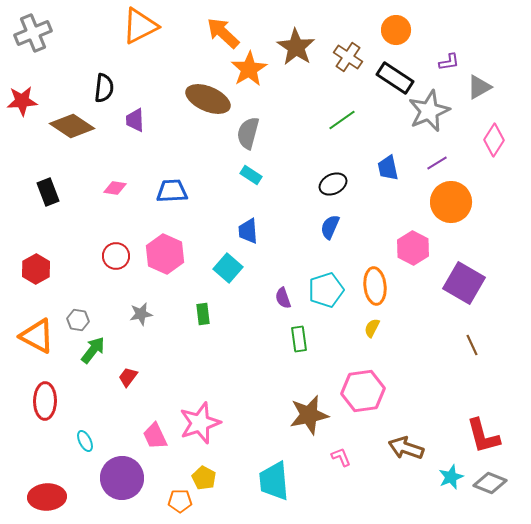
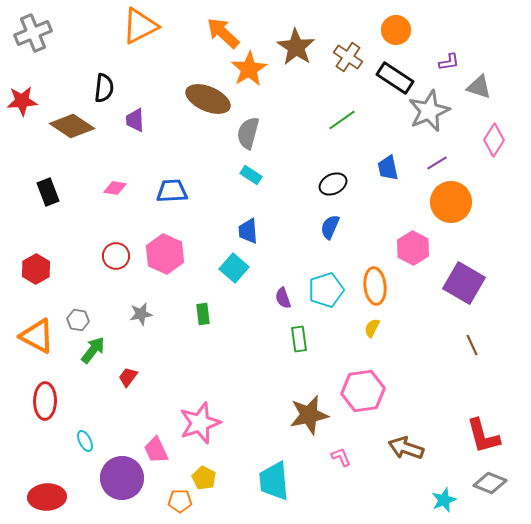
gray triangle at (479, 87): rotated 48 degrees clockwise
cyan square at (228, 268): moved 6 px right
pink trapezoid at (155, 436): moved 1 px right, 14 px down
cyan star at (451, 477): moved 7 px left, 23 px down
